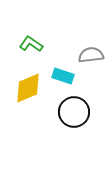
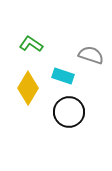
gray semicircle: rotated 25 degrees clockwise
yellow diamond: rotated 36 degrees counterclockwise
black circle: moved 5 px left
